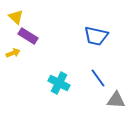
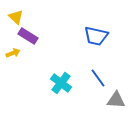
cyan cross: moved 2 px right; rotated 10 degrees clockwise
